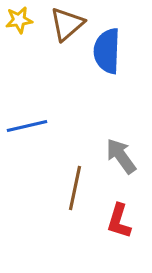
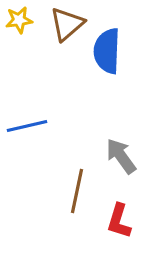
brown line: moved 2 px right, 3 px down
